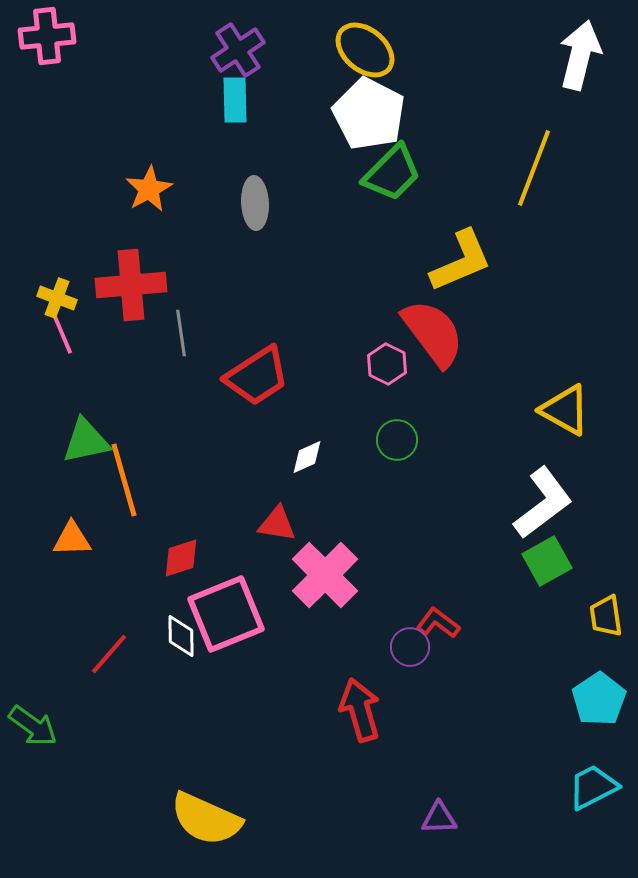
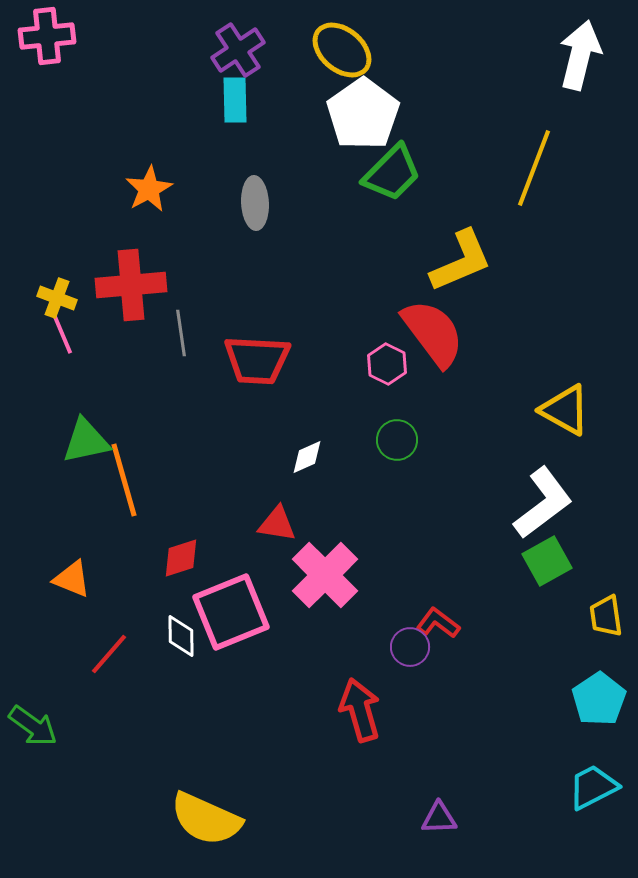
yellow ellipse at (365, 50): moved 23 px left
white pentagon at (369, 114): moved 6 px left; rotated 10 degrees clockwise
red trapezoid at (257, 376): moved 16 px up; rotated 36 degrees clockwise
orange triangle at (72, 539): moved 40 px down; rotated 24 degrees clockwise
pink square at (226, 614): moved 5 px right, 2 px up
